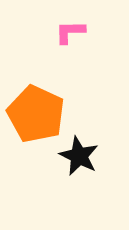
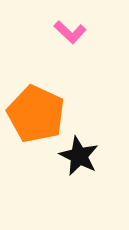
pink L-shape: rotated 136 degrees counterclockwise
